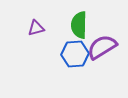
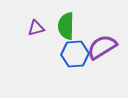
green semicircle: moved 13 px left, 1 px down
